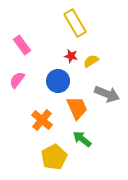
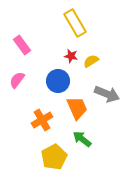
orange cross: rotated 20 degrees clockwise
